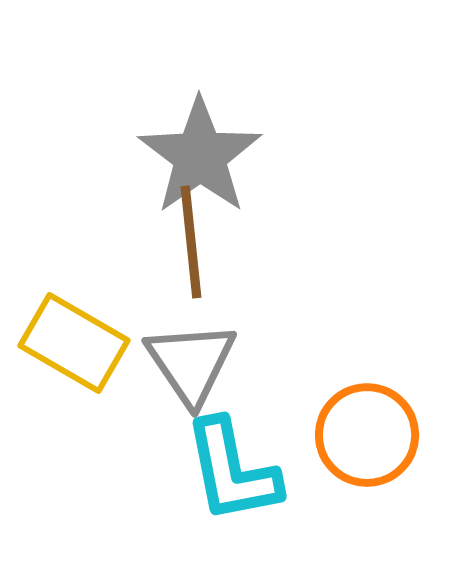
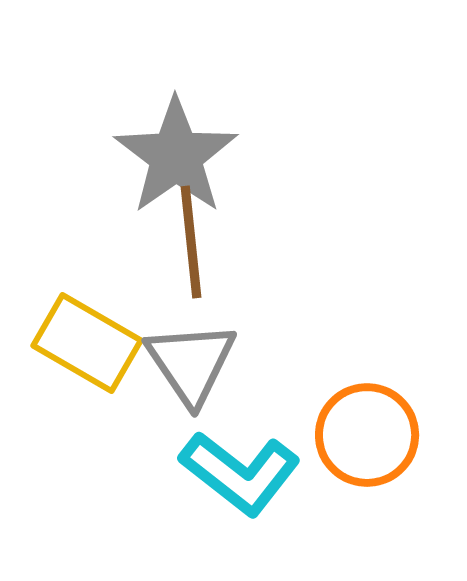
gray star: moved 24 px left
yellow rectangle: moved 13 px right
cyan L-shape: moved 8 px right, 2 px down; rotated 41 degrees counterclockwise
